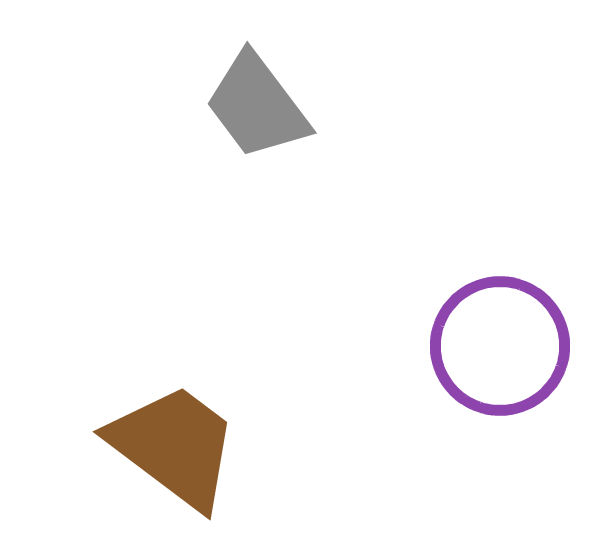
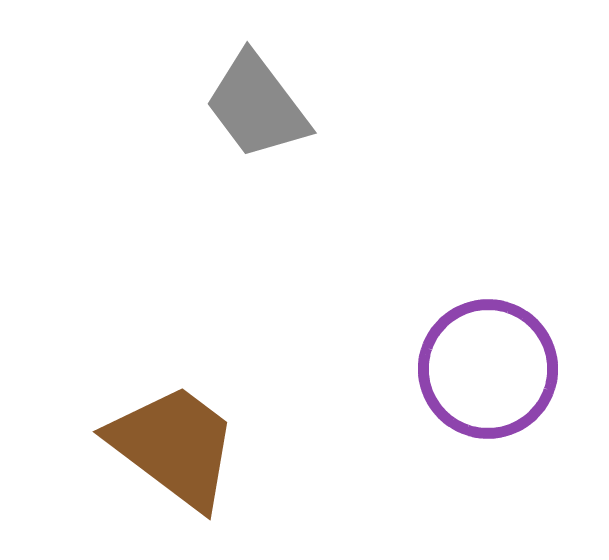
purple circle: moved 12 px left, 23 px down
